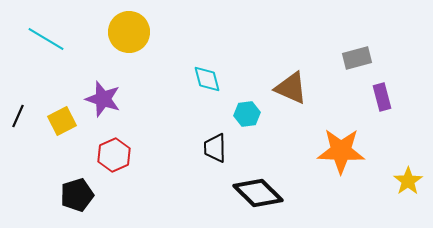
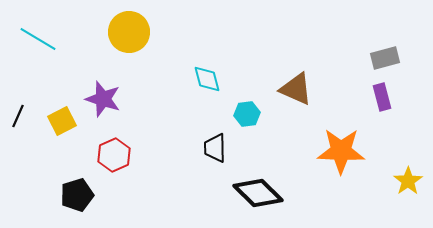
cyan line: moved 8 px left
gray rectangle: moved 28 px right
brown triangle: moved 5 px right, 1 px down
